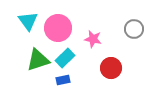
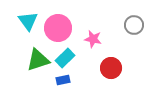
gray circle: moved 4 px up
